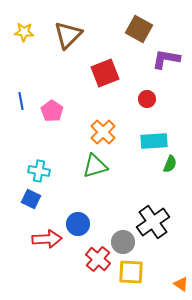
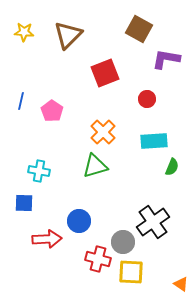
blue line: rotated 24 degrees clockwise
green semicircle: moved 2 px right, 3 px down
blue square: moved 7 px left, 4 px down; rotated 24 degrees counterclockwise
blue circle: moved 1 px right, 3 px up
red cross: rotated 25 degrees counterclockwise
